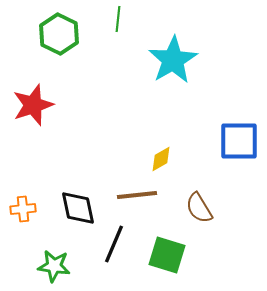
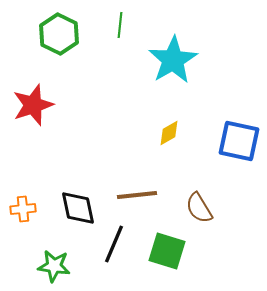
green line: moved 2 px right, 6 px down
blue square: rotated 12 degrees clockwise
yellow diamond: moved 8 px right, 26 px up
green square: moved 4 px up
